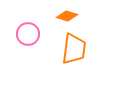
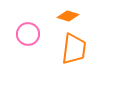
orange diamond: moved 1 px right
